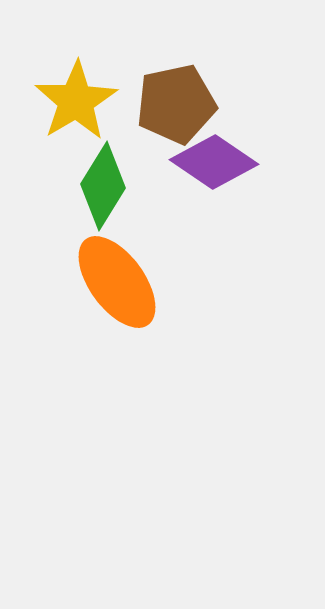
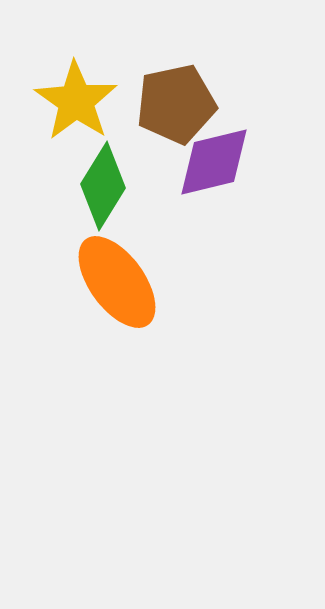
yellow star: rotated 6 degrees counterclockwise
purple diamond: rotated 48 degrees counterclockwise
